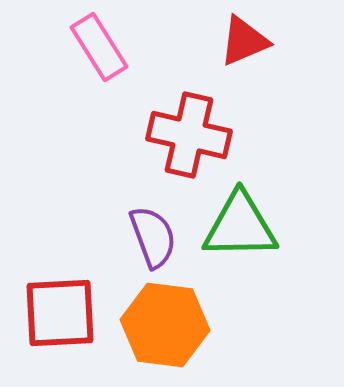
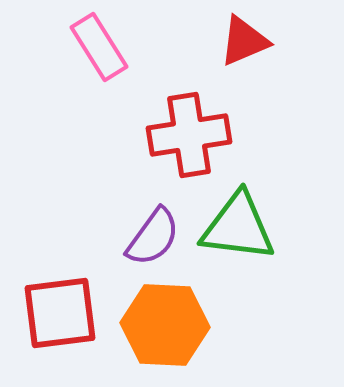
red cross: rotated 22 degrees counterclockwise
green triangle: moved 2 px left, 1 px down; rotated 8 degrees clockwise
purple semicircle: rotated 56 degrees clockwise
red square: rotated 4 degrees counterclockwise
orange hexagon: rotated 4 degrees counterclockwise
